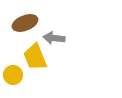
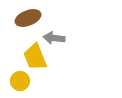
brown ellipse: moved 3 px right, 5 px up
yellow circle: moved 7 px right, 6 px down
